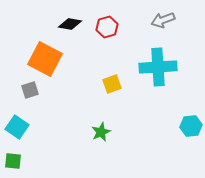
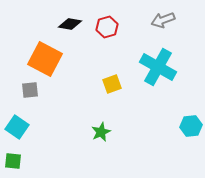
cyan cross: rotated 33 degrees clockwise
gray square: rotated 12 degrees clockwise
